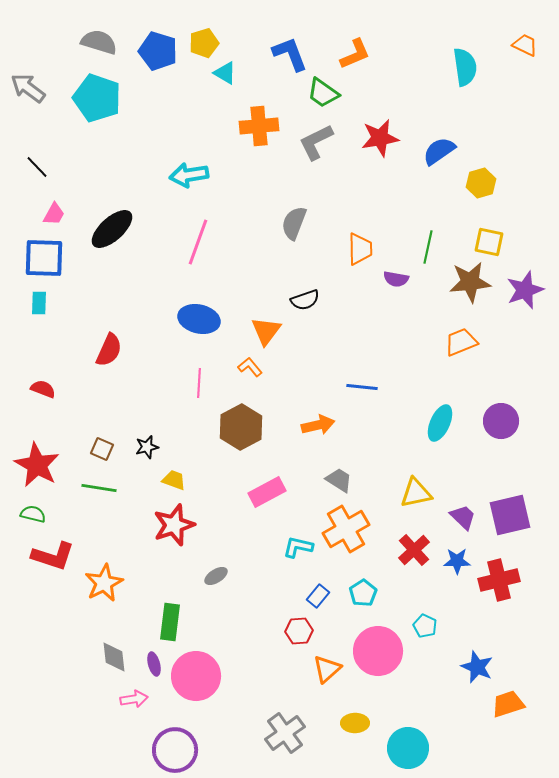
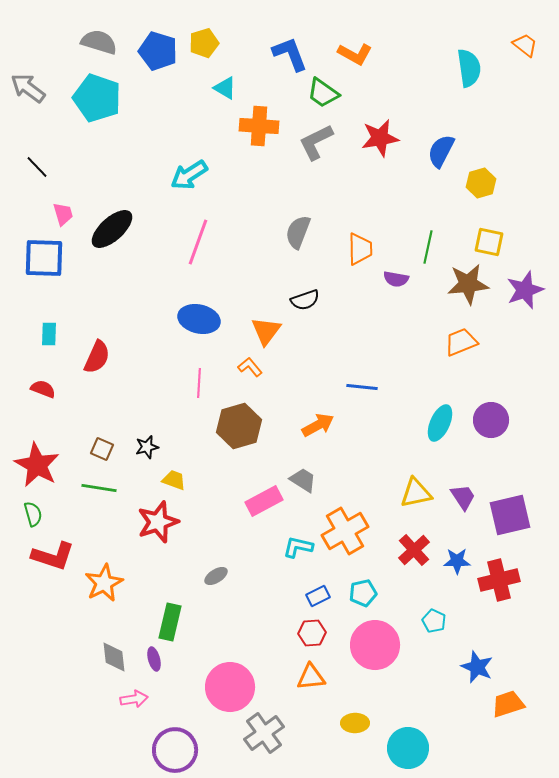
orange trapezoid at (525, 45): rotated 12 degrees clockwise
orange L-shape at (355, 54): rotated 52 degrees clockwise
cyan semicircle at (465, 67): moved 4 px right, 1 px down
cyan triangle at (225, 73): moved 15 px down
orange cross at (259, 126): rotated 9 degrees clockwise
blue semicircle at (439, 151): moved 2 px right; rotated 28 degrees counterclockwise
cyan arrow at (189, 175): rotated 24 degrees counterclockwise
pink trapezoid at (54, 214): moved 9 px right; rotated 45 degrees counterclockwise
gray semicircle at (294, 223): moved 4 px right, 9 px down
brown star at (470, 282): moved 2 px left, 2 px down
cyan rectangle at (39, 303): moved 10 px right, 31 px down
red semicircle at (109, 350): moved 12 px left, 7 px down
purple circle at (501, 421): moved 10 px left, 1 px up
orange arrow at (318, 425): rotated 16 degrees counterclockwise
brown hexagon at (241, 427): moved 2 px left, 1 px up; rotated 12 degrees clockwise
gray trapezoid at (339, 480): moved 36 px left
pink rectangle at (267, 492): moved 3 px left, 9 px down
green semicircle at (33, 514): rotated 60 degrees clockwise
purple trapezoid at (463, 517): moved 20 px up; rotated 12 degrees clockwise
red star at (174, 525): moved 16 px left, 3 px up
orange cross at (346, 529): moved 1 px left, 2 px down
cyan pentagon at (363, 593): rotated 20 degrees clockwise
blue rectangle at (318, 596): rotated 25 degrees clockwise
green rectangle at (170, 622): rotated 6 degrees clockwise
cyan pentagon at (425, 626): moved 9 px right, 5 px up
red hexagon at (299, 631): moved 13 px right, 2 px down
pink circle at (378, 651): moved 3 px left, 6 px up
purple ellipse at (154, 664): moved 5 px up
orange triangle at (327, 669): moved 16 px left, 8 px down; rotated 36 degrees clockwise
pink circle at (196, 676): moved 34 px right, 11 px down
gray cross at (285, 733): moved 21 px left
